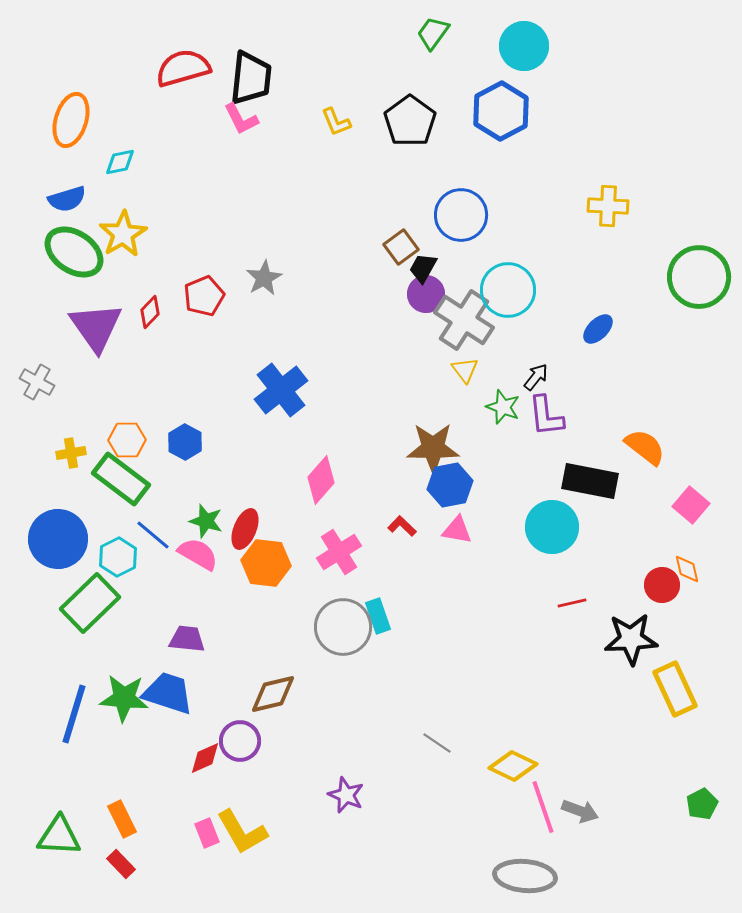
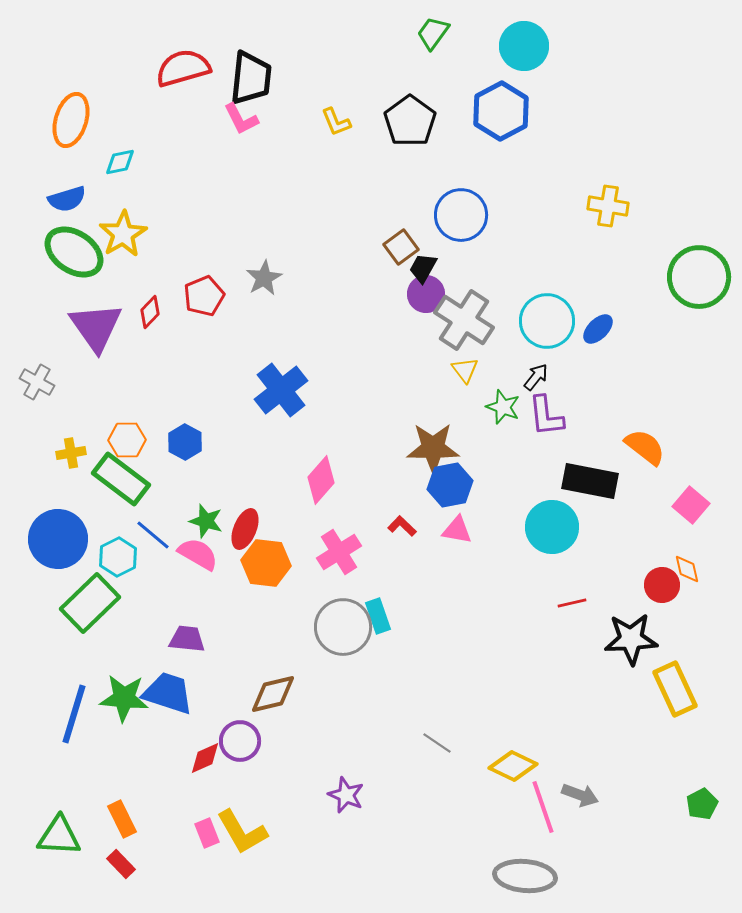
yellow cross at (608, 206): rotated 6 degrees clockwise
cyan circle at (508, 290): moved 39 px right, 31 px down
gray arrow at (580, 811): moved 16 px up
